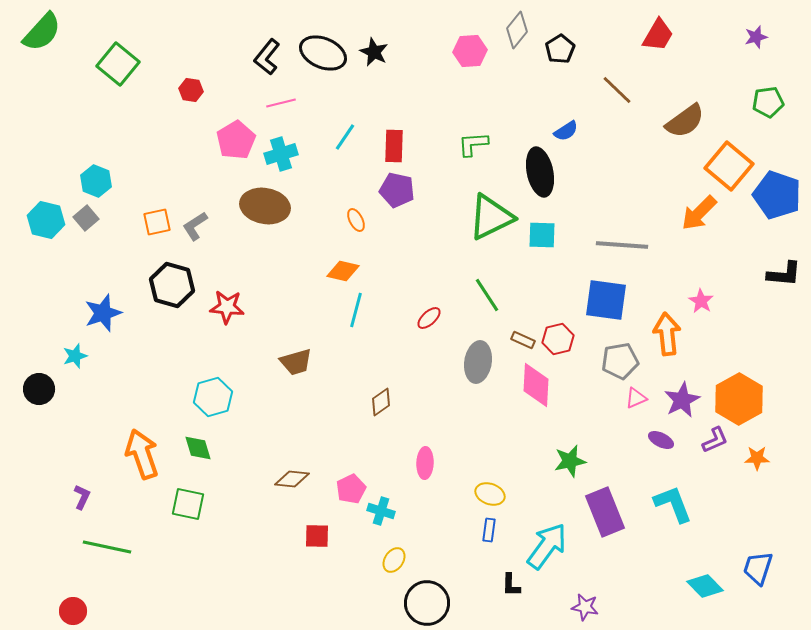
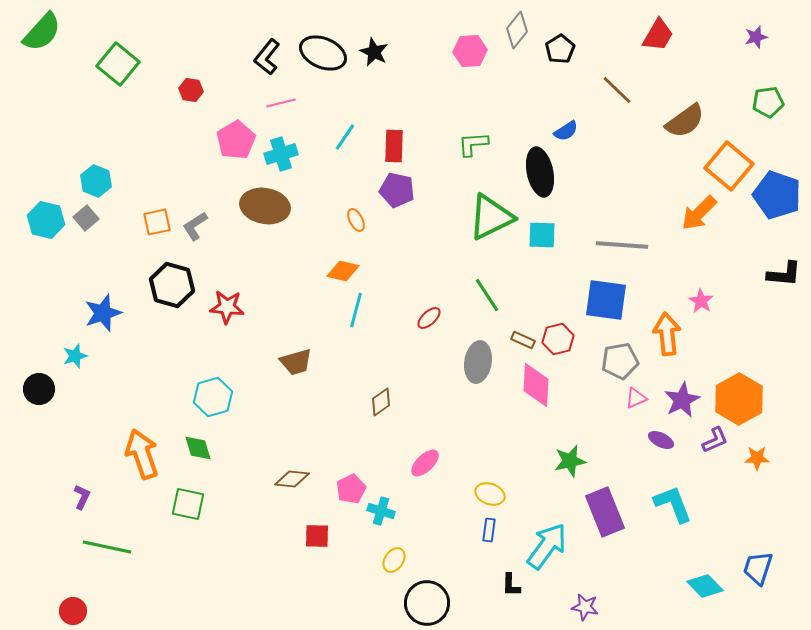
pink ellipse at (425, 463): rotated 44 degrees clockwise
